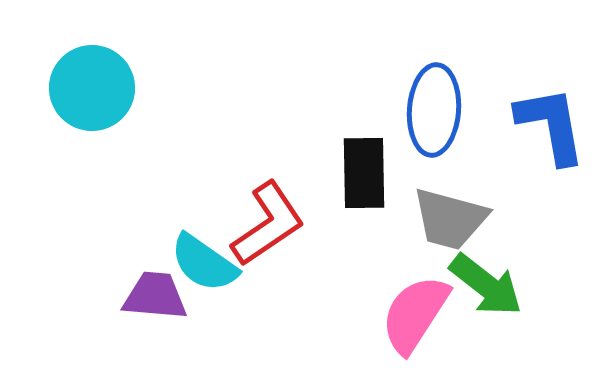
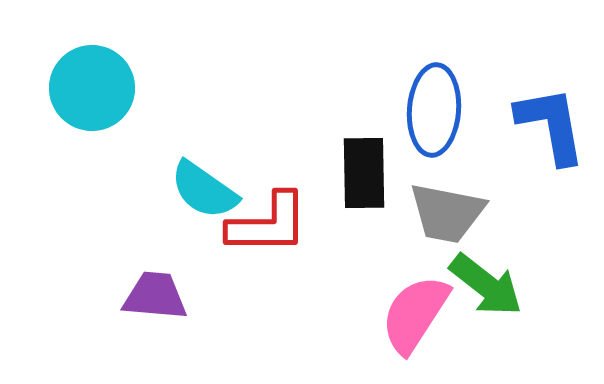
gray trapezoid: moved 3 px left, 6 px up; rotated 4 degrees counterclockwise
red L-shape: rotated 34 degrees clockwise
cyan semicircle: moved 73 px up
